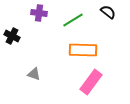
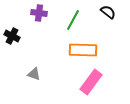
green line: rotated 30 degrees counterclockwise
